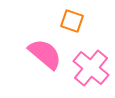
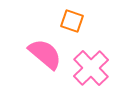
pink cross: rotated 6 degrees clockwise
